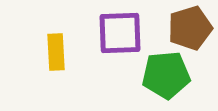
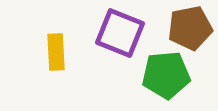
brown pentagon: rotated 6 degrees clockwise
purple square: rotated 24 degrees clockwise
